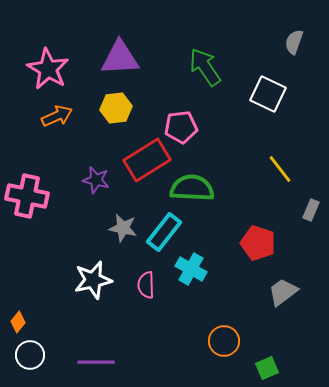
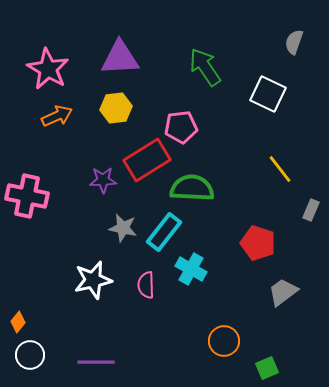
purple star: moved 7 px right; rotated 16 degrees counterclockwise
